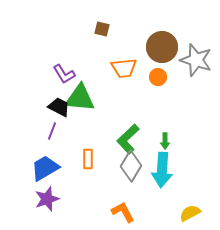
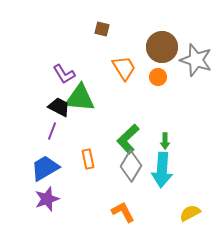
orange trapezoid: rotated 116 degrees counterclockwise
orange rectangle: rotated 12 degrees counterclockwise
